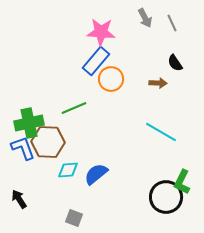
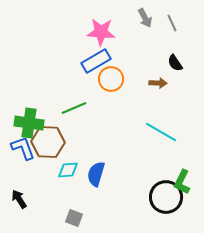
blue rectangle: rotated 20 degrees clockwise
green cross: rotated 20 degrees clockwise
blue semicircle: rotated 35 degrees counterclockwise
